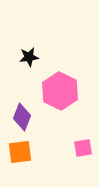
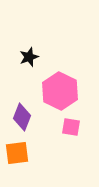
black star: rotated 12 degrees counterclockwise
pink square: moved 12 px left, 21 px up; rotated 18 degrees clockwise
orange square: moved 3 px left, 1 px down
